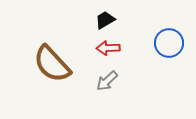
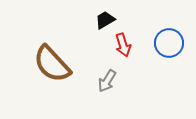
red arrow: moved 15 px right, 3 px up; rotated 105 degrees counterclockwise
gray arrow: rotated 15 degrees counterclockwise
